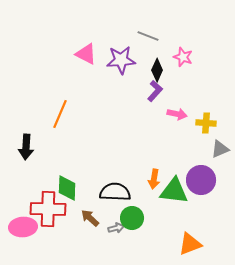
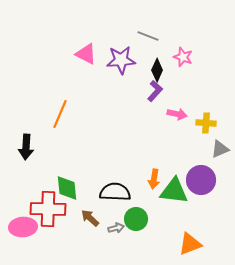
green diamond: rotated 8 degrees counterclockwise
green circle: moved 4 px right, 1 px down
